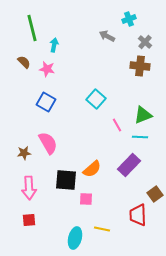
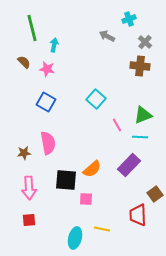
pink semicircle: rotated 20 degrees clockwise
